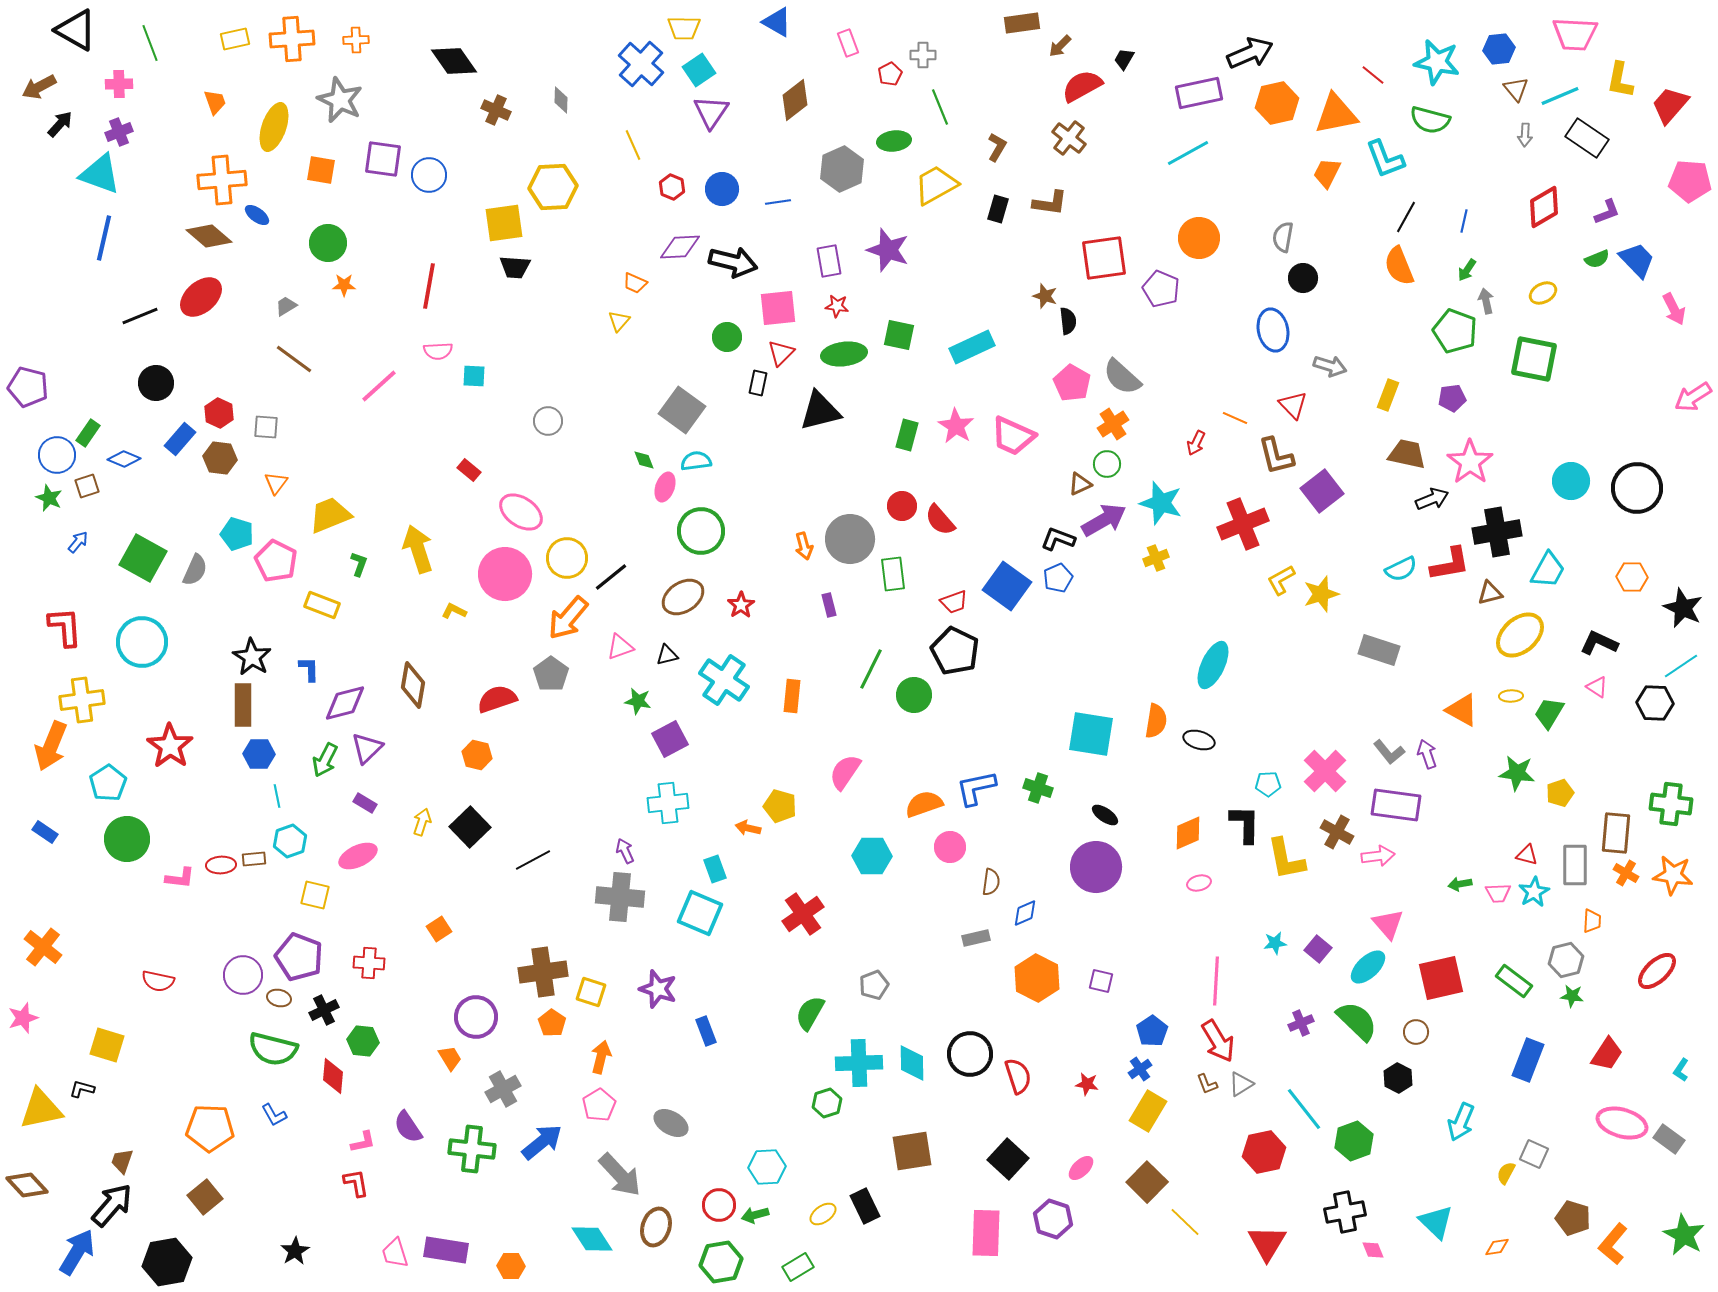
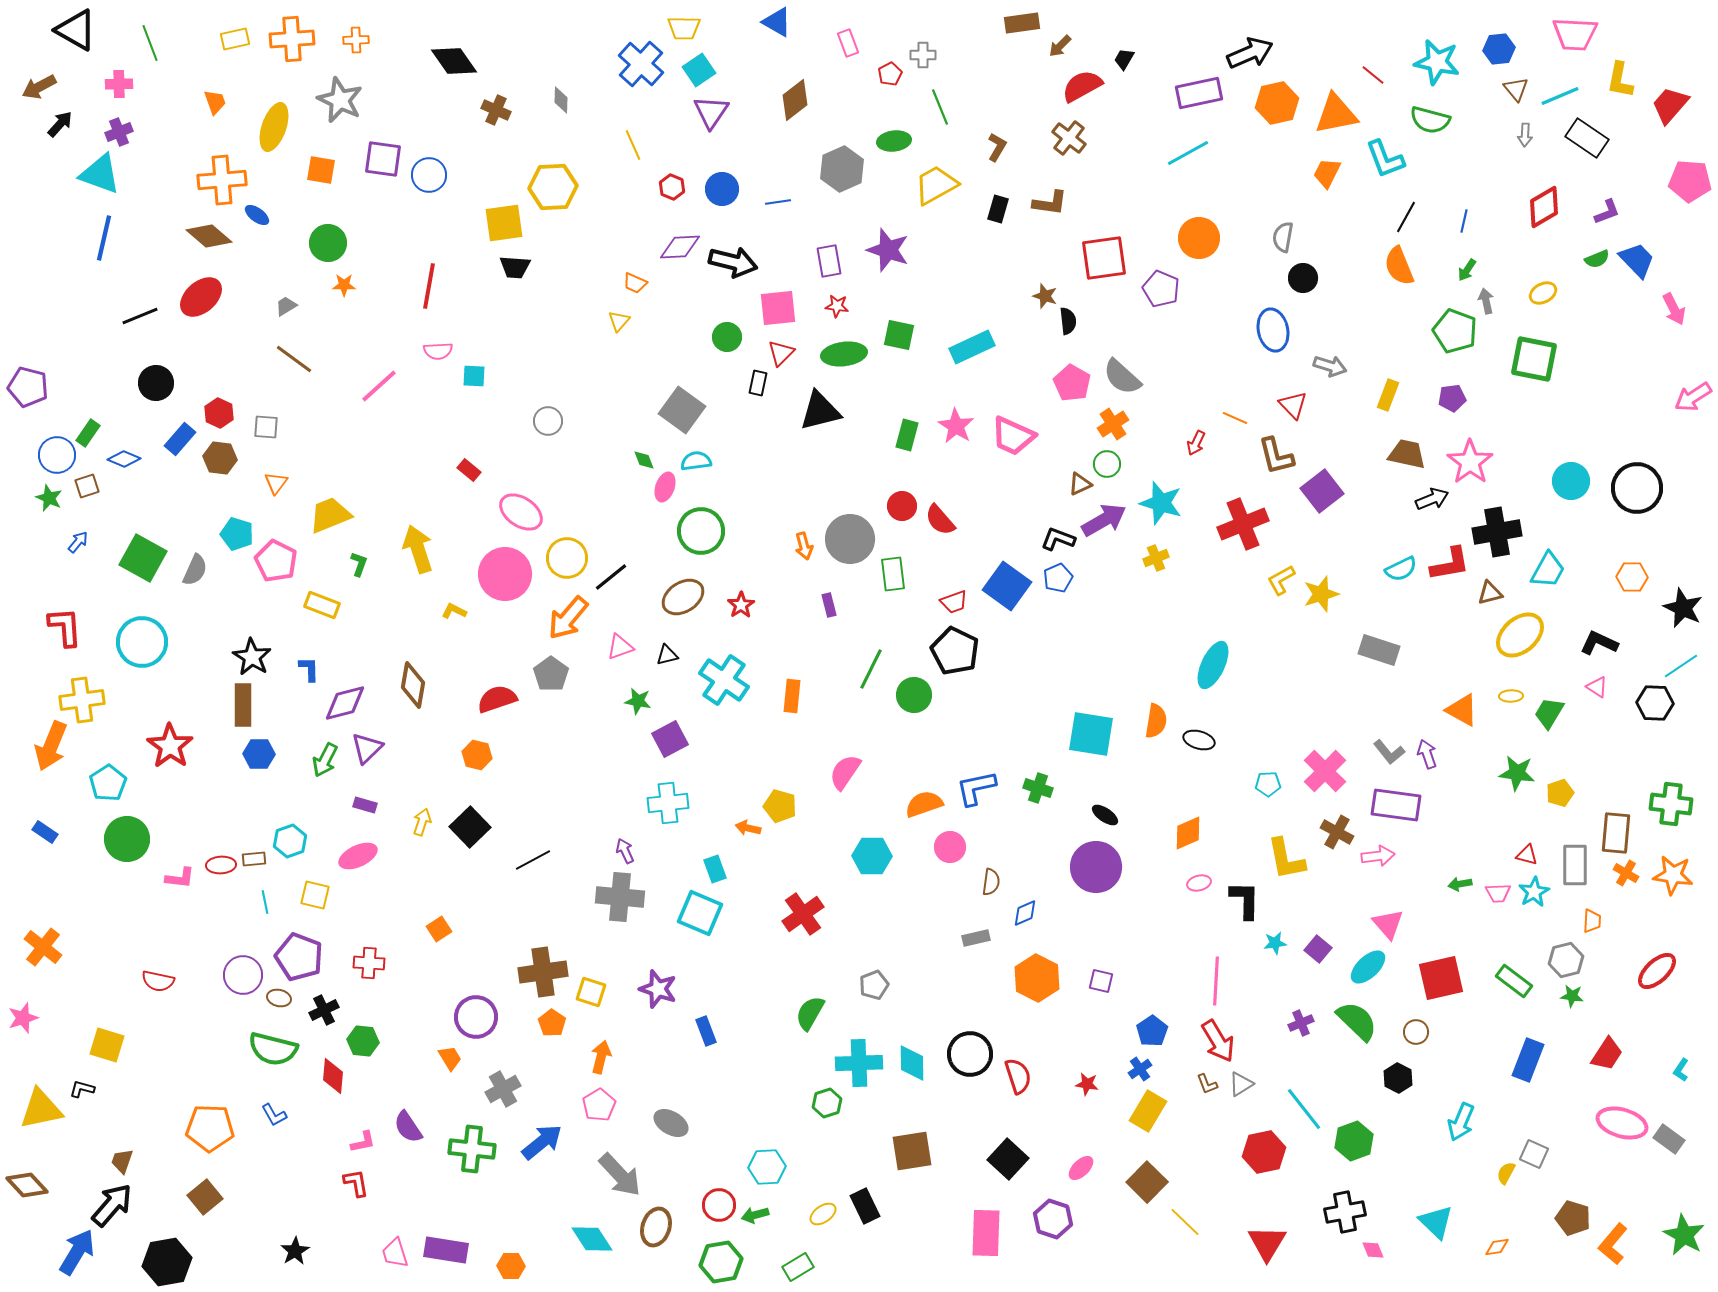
cyan line at (277, 796): moved 12 px left, 106 px down
purple rectangle at (365, 803): moved 2 px down; rotated 15 degrees counterclockwise
black L-shape at (1245, 824): moved 76 px down
